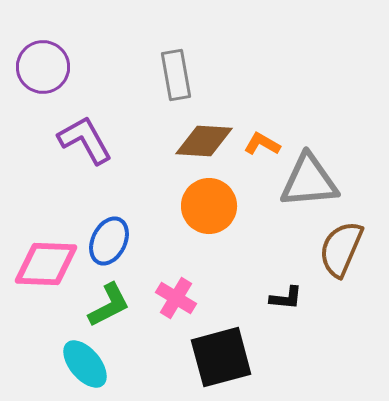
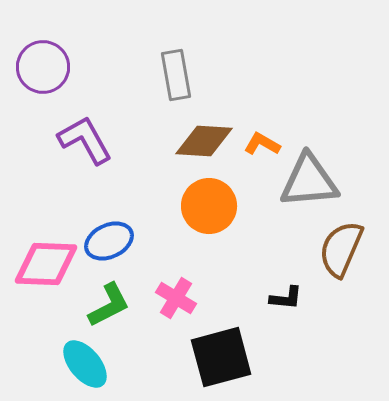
blue ellipse: rotated 39 degrees clockwise
